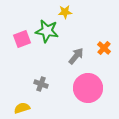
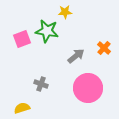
gray arrow: rotated 12 degrees clockwise
